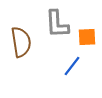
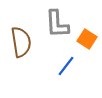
orange square: moved 2 px down; rotated 36 degrees clockwise
blue line: moved 6 px left
